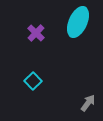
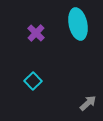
cyan ellipse: moved 2 px down; rotated 36 degrees counterclockwise
gray arrow: rotated 12 degrees clockwise
